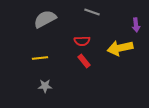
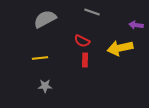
purple arrow: rotated 104 degrees clockwise
red semicircle: rotated 28 degrees clockwise
red rectangle: moved 1 px right, 1 px up; rotated 40 degrees clockwise
